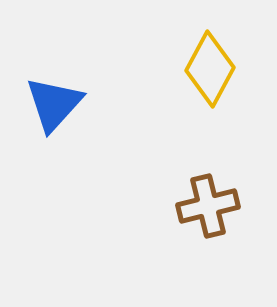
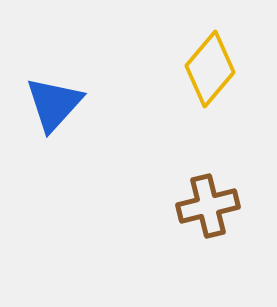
yellow diamond: rotated 12 degrees clockwise
